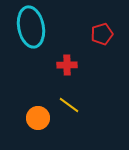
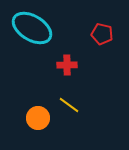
cyan ellipse: moved 1 px right, 1 px down; rotated 48 degrees counterclockwise
red pentagon: rotated 30 degrees clockwise
